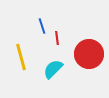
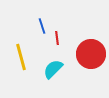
red circle: moved 2 px right
